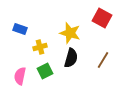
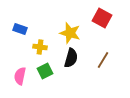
yellow cross: rotated 24 degrees clockwise
